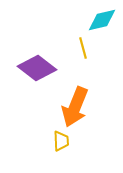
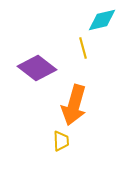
orange arrow: moved 1 px left, 2 px up; rotated 6 degrees counterclockwise
